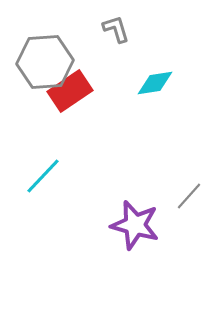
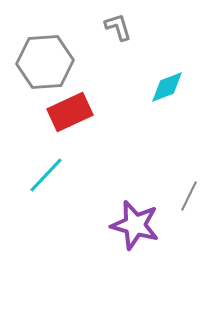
gray L-shape: moved 2 px right, 2 px up
cyan diamond: moved 12 px right, 4 px down; rotated 12 degrees counterclockwise
red rectangle: moved 21 px down; rotated 9 degrees clockwise
cyan line: moved 3 px right, 1 px up
gray line: rotated 16 degrees counterclockwise
